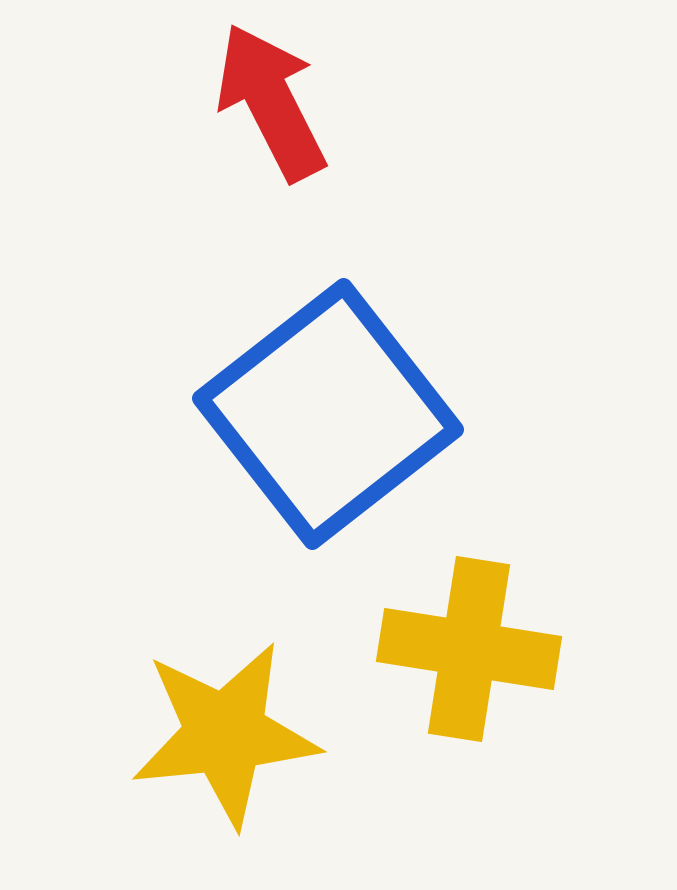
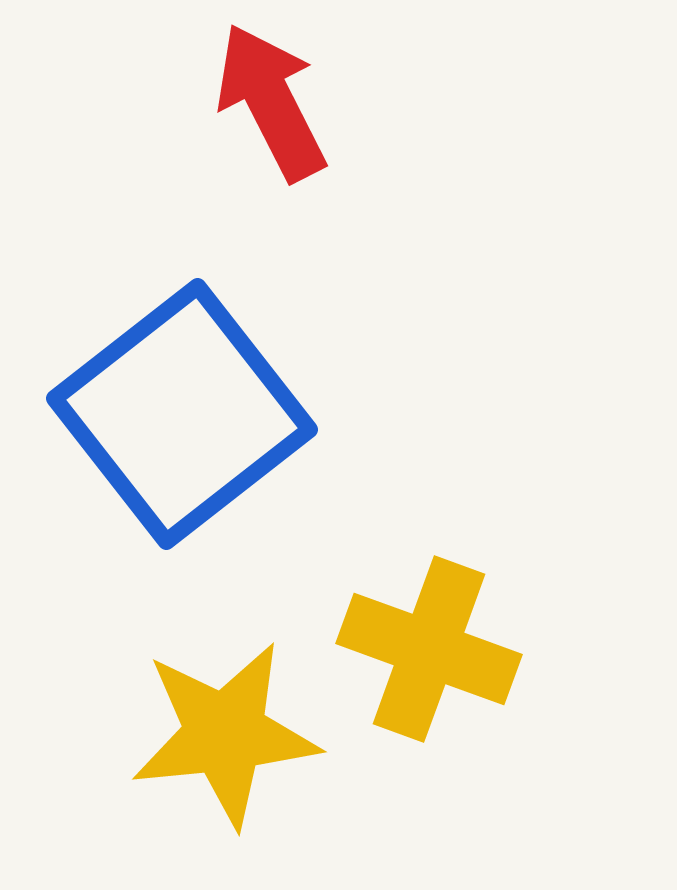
blue square: moved 146 px left
yellow cross: moved 40 px left; rotated 11 degrees clockwise
